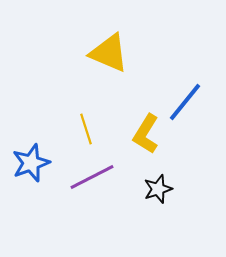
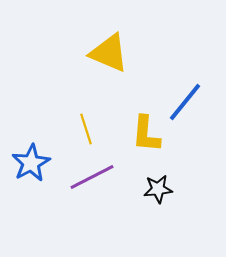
yellow L-shape: rotated 27 degrees counterclockwise
blue star: rotated 9 degrees counterclockwise
black star: rotated 12 degrees clockwise
